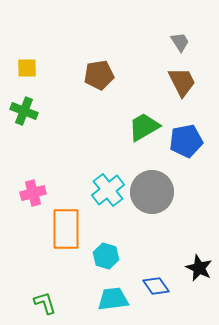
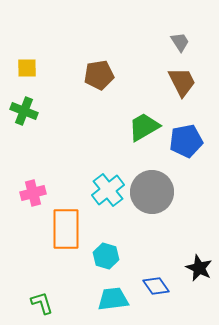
green L-shape: moved 3 px left
